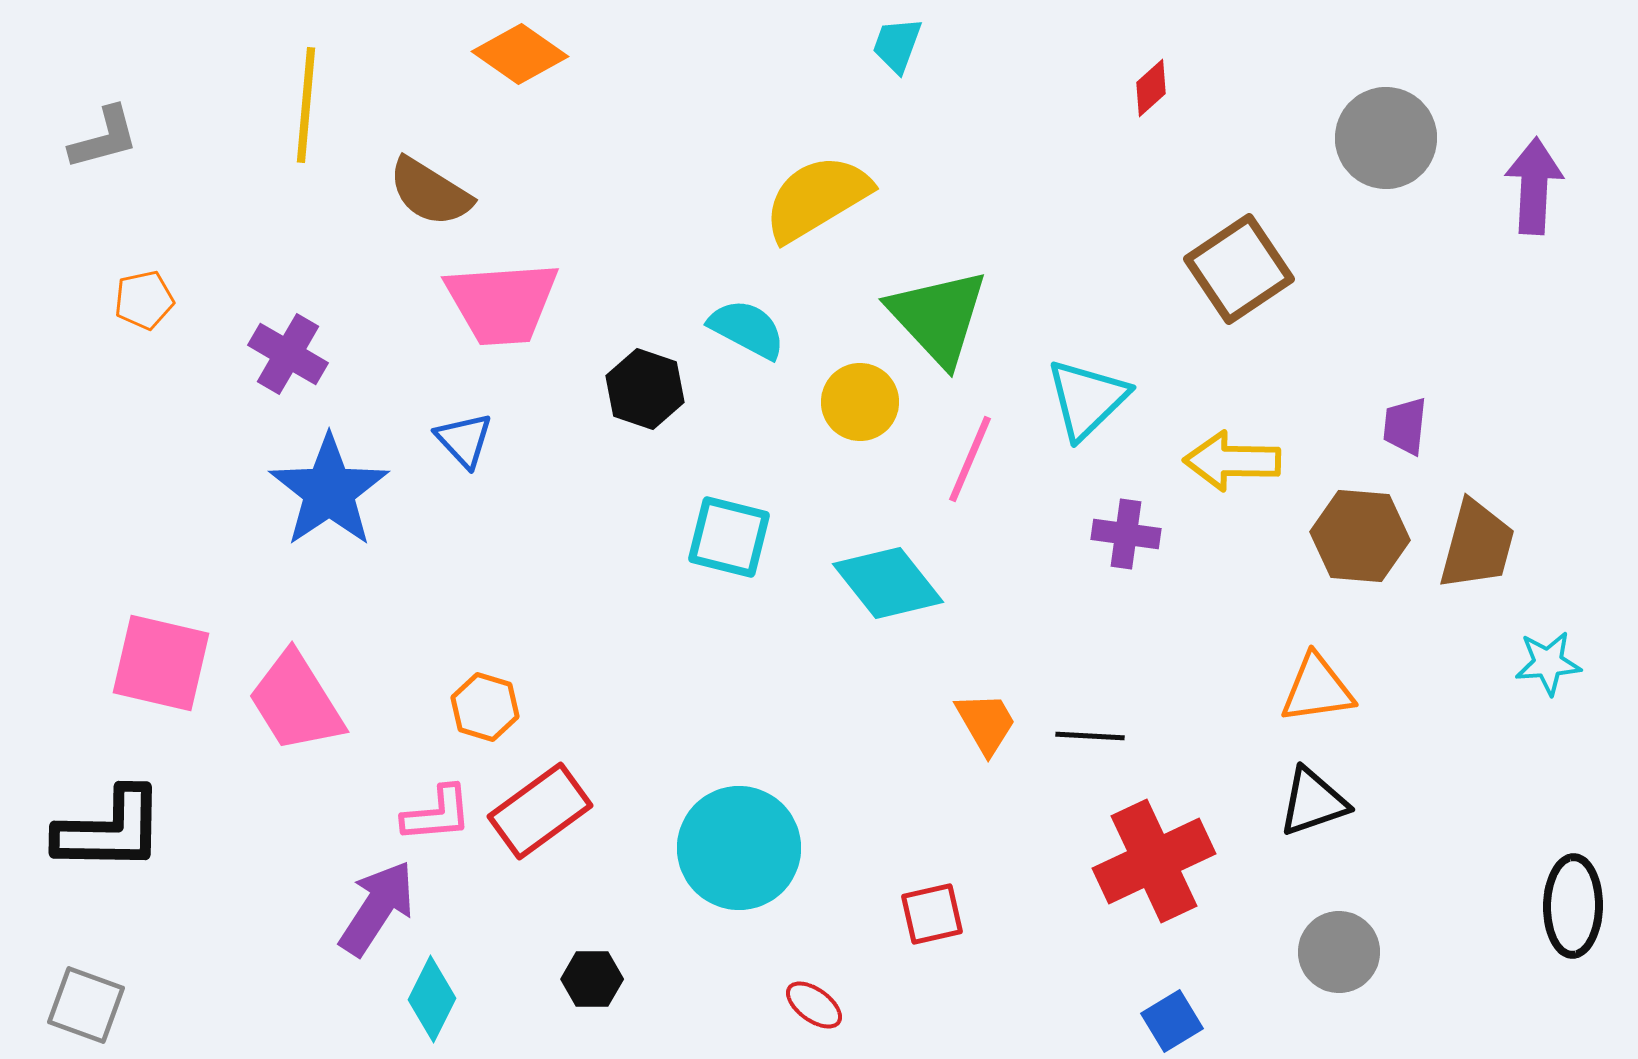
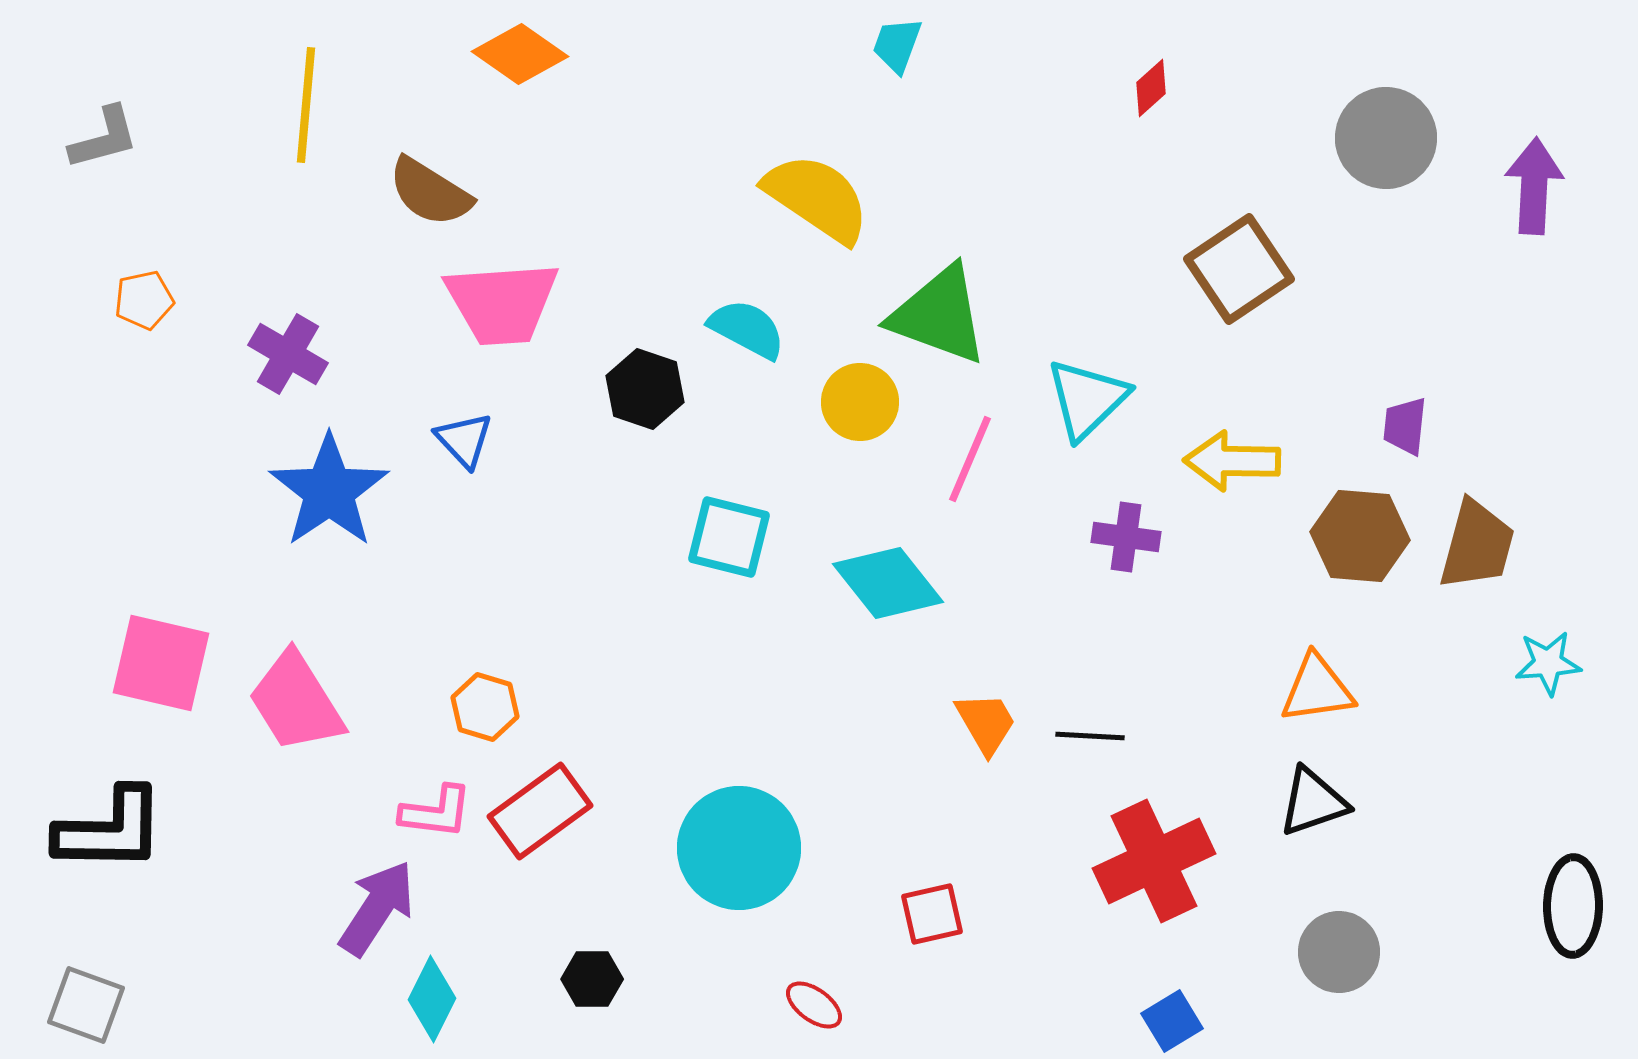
yellow semicircle at (817, 198): rotated 65 degrees clockwise
green triangle at (938, 317): moved 1 px right, 2 px up; rotated 27 degrees counterclockwise
purple cross at (1126, 534): moved 3 px down
pink L-shape at (437, 814): moved 1 px left, 2 px up; rotated 12 degrees clockwise
